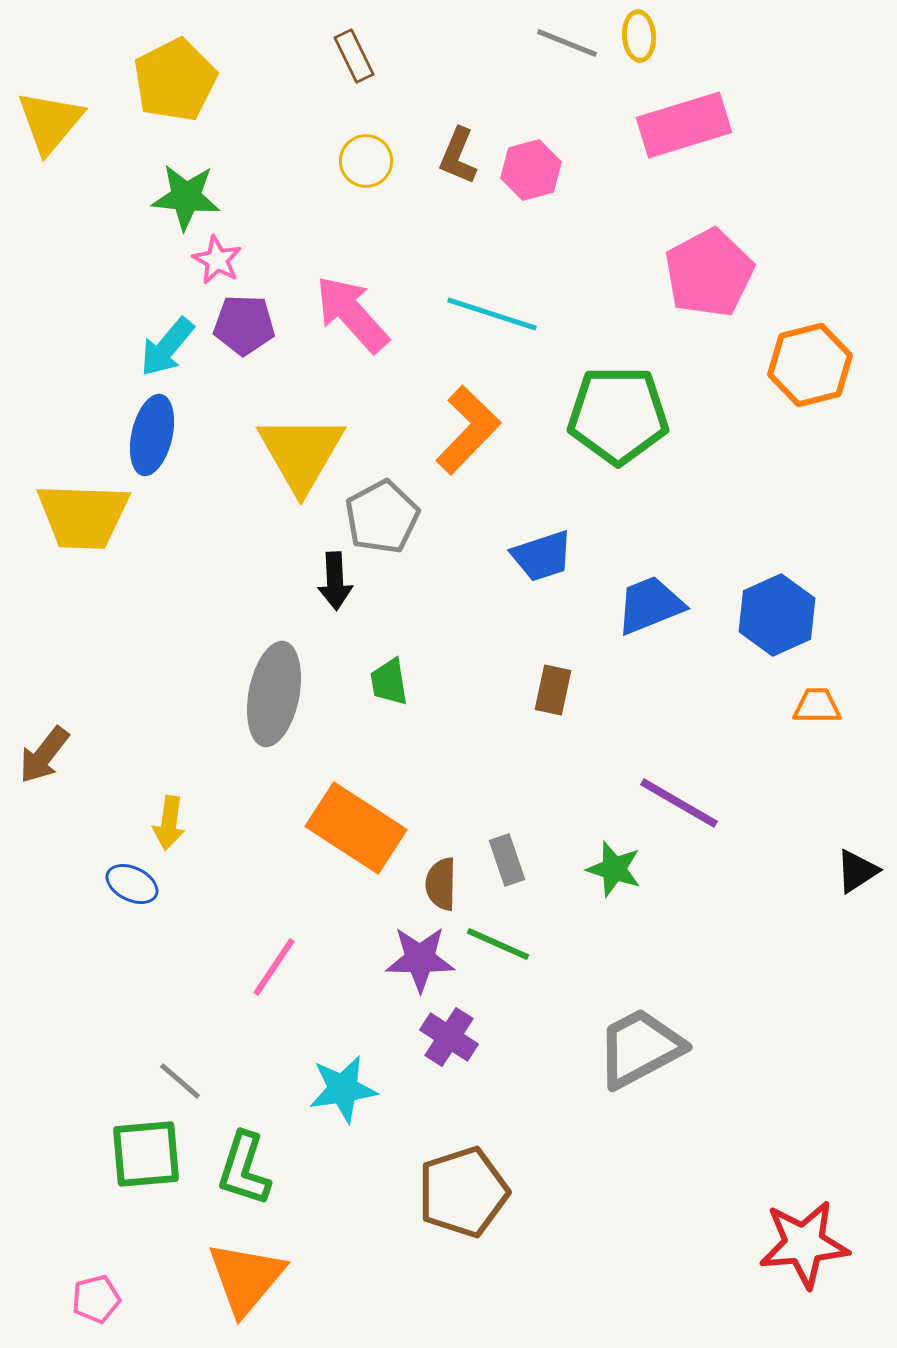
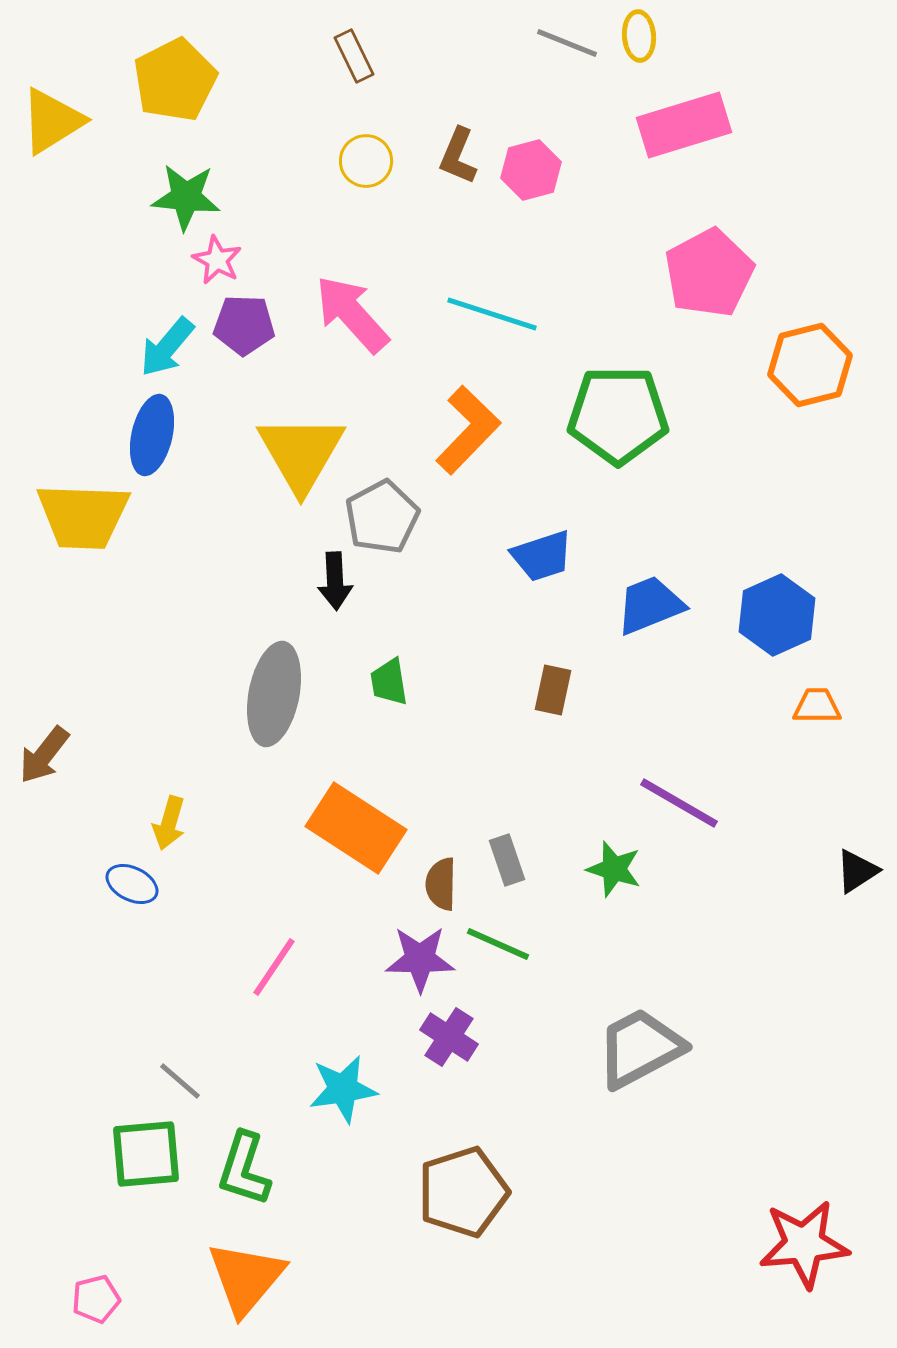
yellow triangle at (50, 122): moved 2 px right, 1 px up; rotated 18 degrees clockwise
yellow arrow at (169, 823): rotated 8 degrees clockwise
